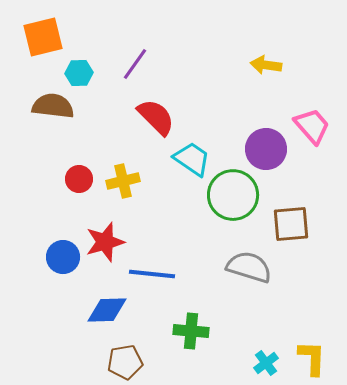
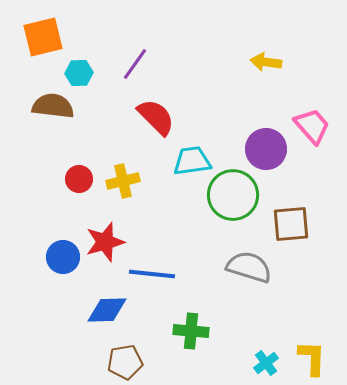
yellow arrow: moved 3 px up
cyan trapezoid: moved 2 px down; rotated 42 degrees counterclockwise
